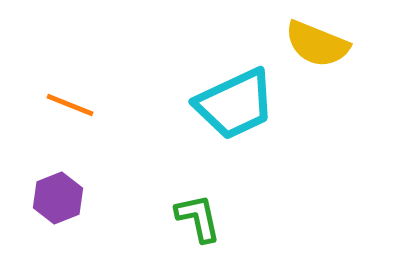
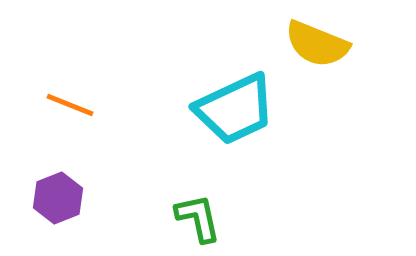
cyan trapezoid: moved 5 px down
